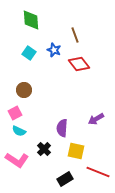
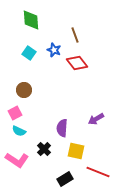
red diamond: moved 2 px left, 1 px up
